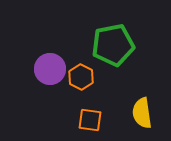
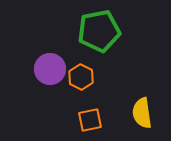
green pentagon: moved 14 px left, 14 px up
orange square: rotated 20 degrees counterclockwise
